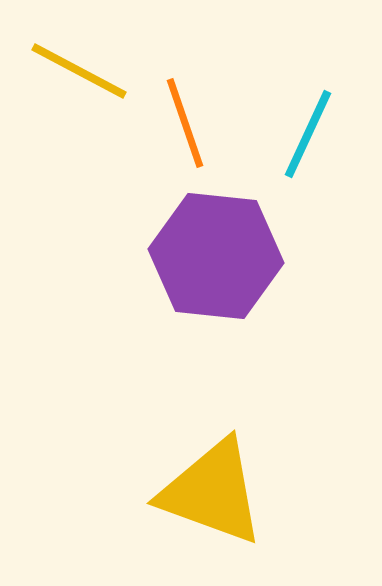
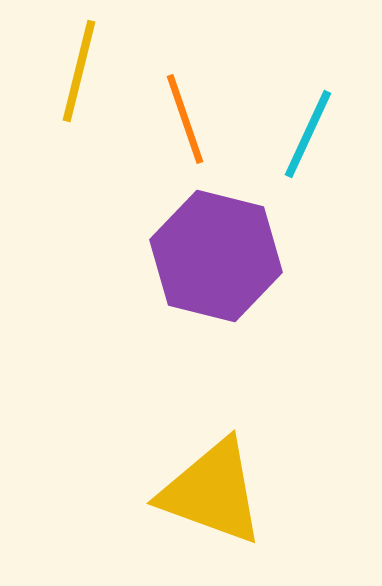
yellow line: rotated 76 degrees clockwise
orange line: moved 4 px up
purple hexagon: rotated 8 degrees clockwise
